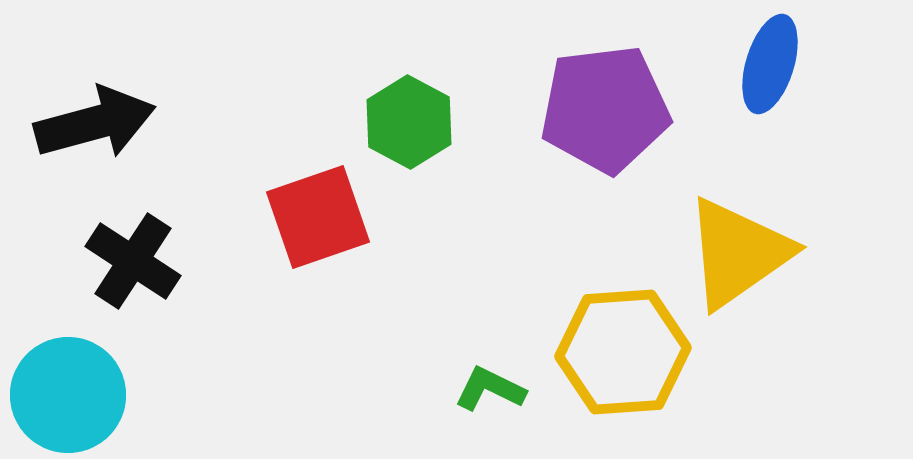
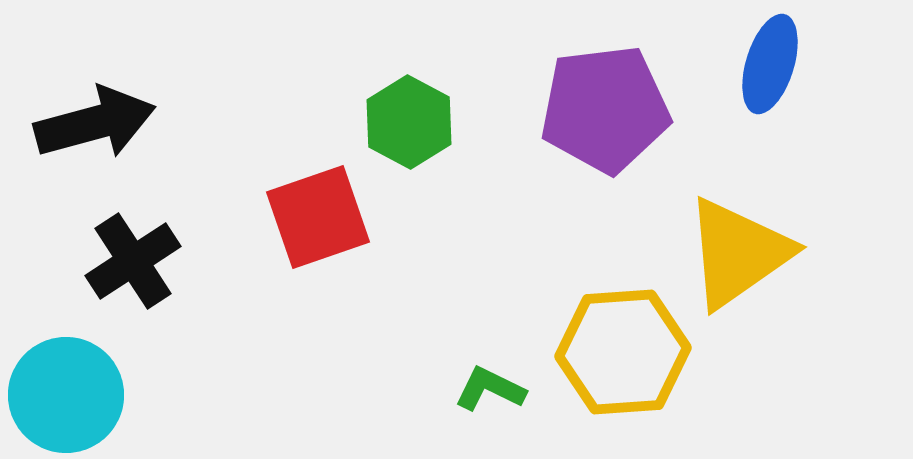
black cross: rotated 24 degrees clockwise
cyan circle: moved 2 px left
